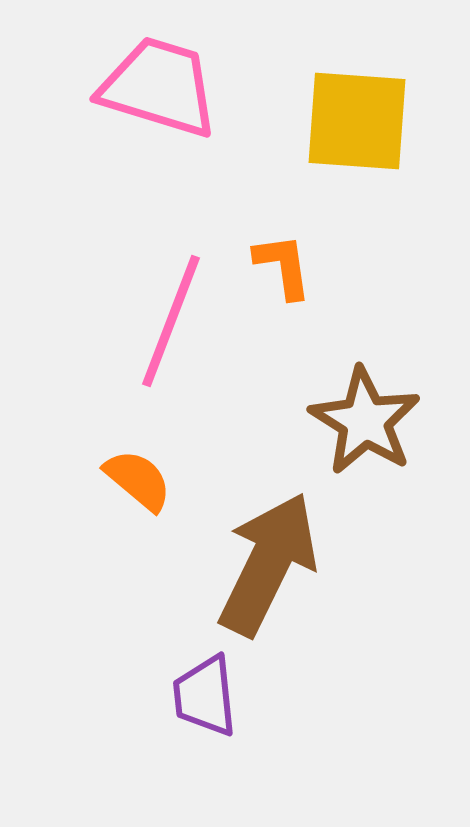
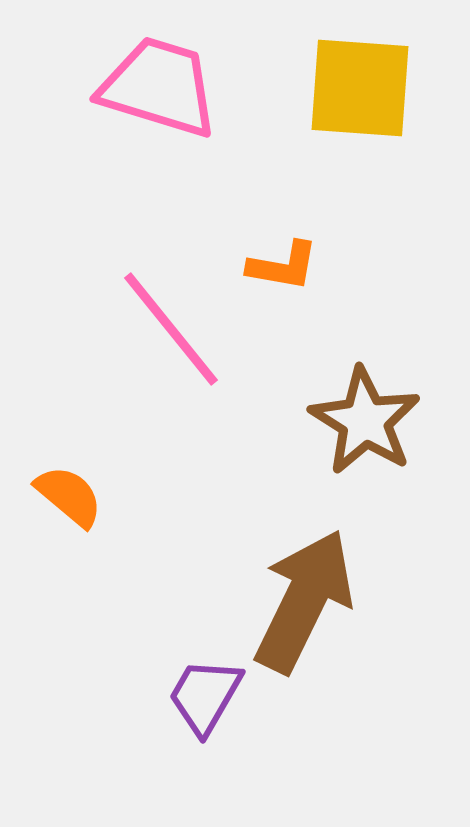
yellow square: moved 3 px right, 33 px up
orange L-shape: rotated 108 degrees clockwise
pink line: moved 8 px down; rotated 60 degrees counterclockwise
orange semicircle: moved 69 px left, 16 px down
brown arrow: moved 36 px right, 37 px down
purple trapezoid: rotated 36 degrees clockwise
